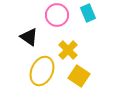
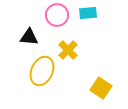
cyan rectangle: rotated 72 degrees counterclockwise
black triangle: rotated 30 degrees counterclockwise
yellow square: moved 22 px right, 12 px down
